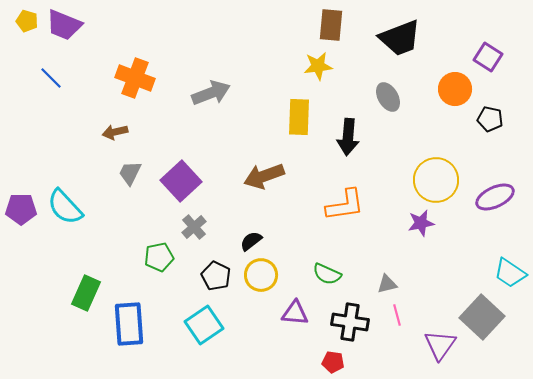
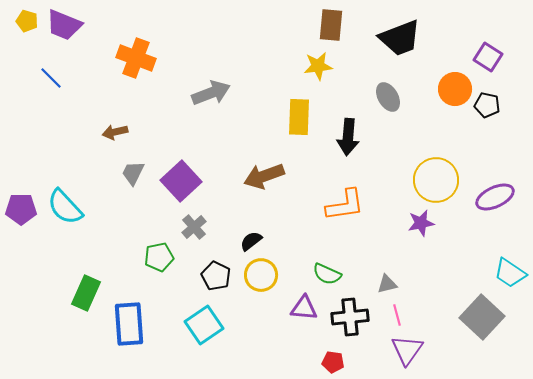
orange cross at (135, 78): moved 1 px right, 20 px up
black pentagon at (490, 119): moved 3 px left, 14 px up
gray trapezoid at (130, 173): moved 3 px right
purple triangle at (295, 313): moved 9 px right, 5 px up
black cross at (350, 322): moved 5 px up; rotated 15 degrees counterclockwise
purple triangle at (440, 345): moved 33 px left, 5 px down
